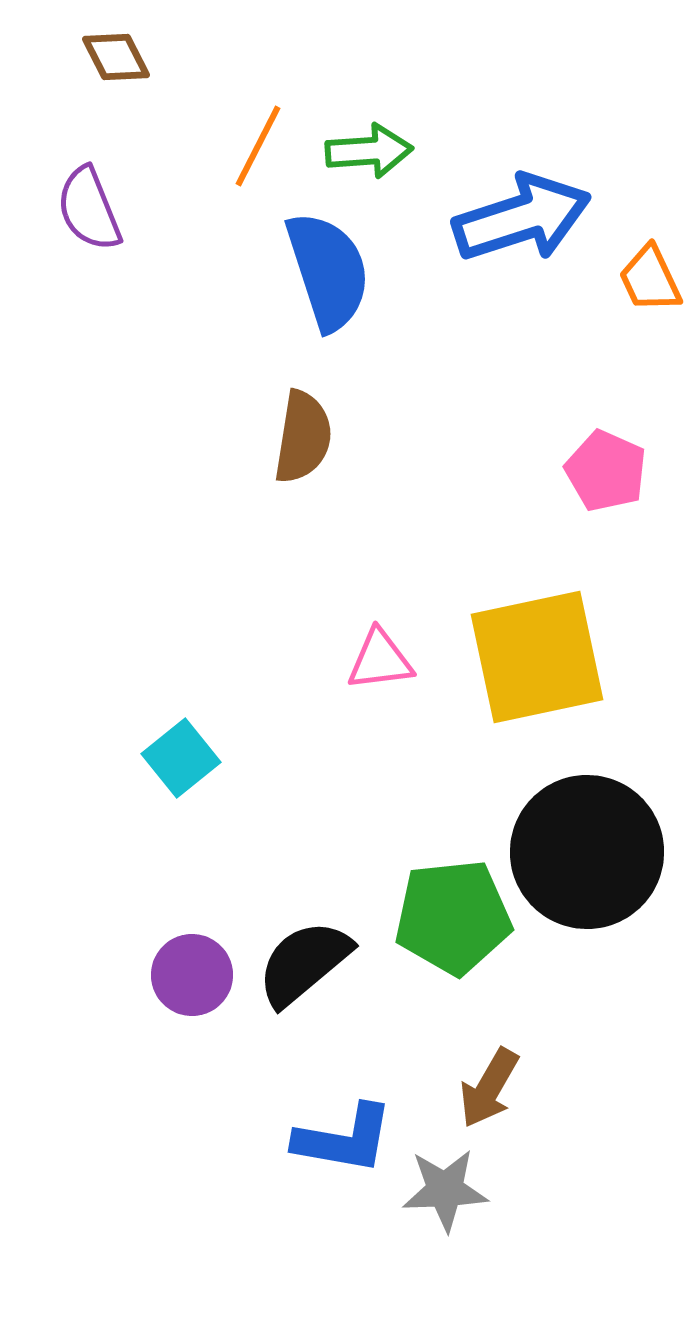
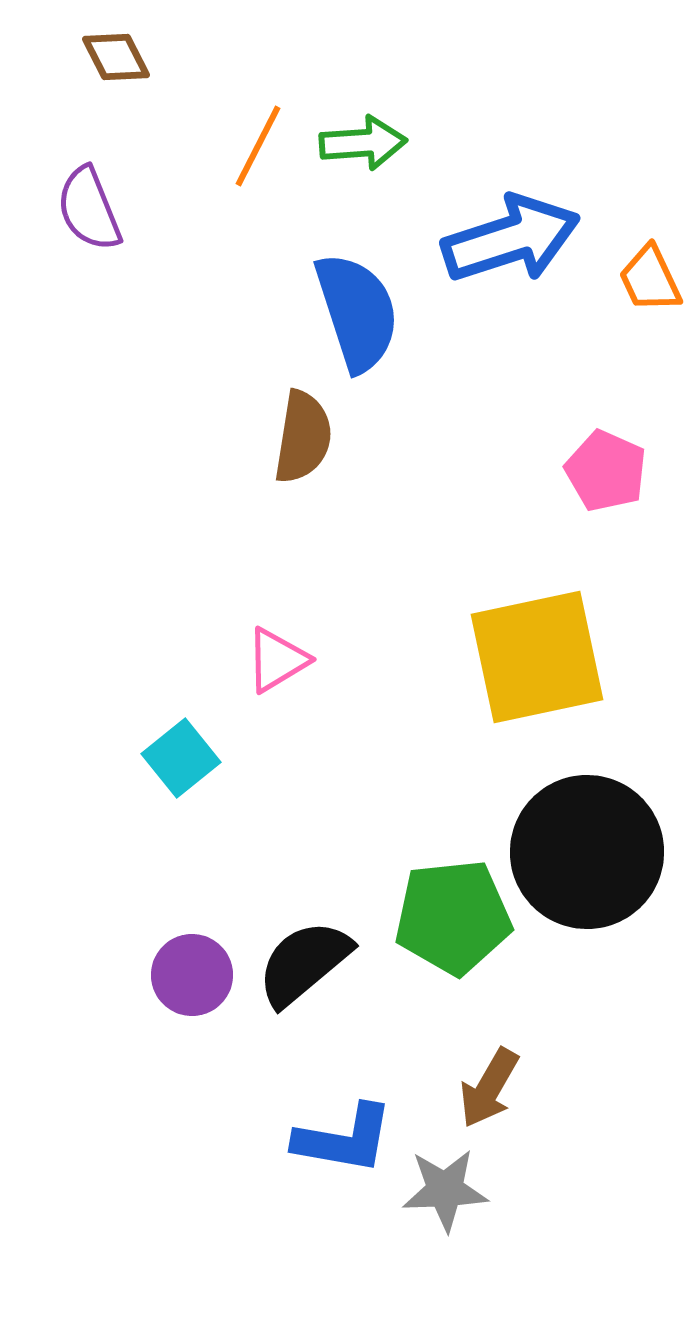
green arrow: moved 6 px left, 8 px up
blue arrow: moved 11 px left, 21 px down
blue semicircle: moved 29 px right, 41 px down
pink triangle: moved 103 px left; rotated 24 degrees counterclockwise
